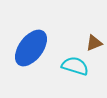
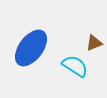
cyan semicircle: rotated 16 degrees clockwise
